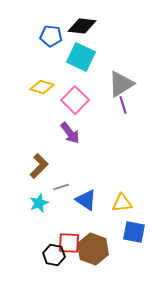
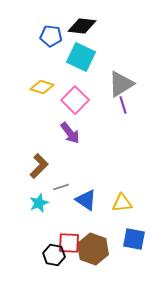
blue square: moved 7 px down
